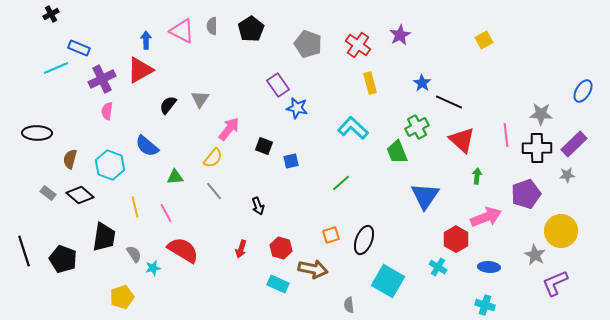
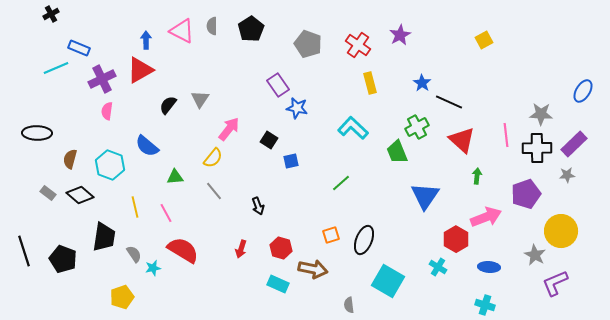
black square at (264, 146): moved 5 px right, 6 px up; rotated 12 degrees clockwise
